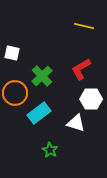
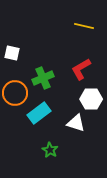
green cross: moved 1 px right, 2 px down; rotated 20 degrees clockwise
